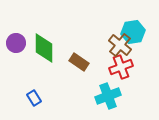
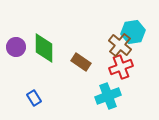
purple circle: moved 4 px down
brown rectangle: moved 2 px right
